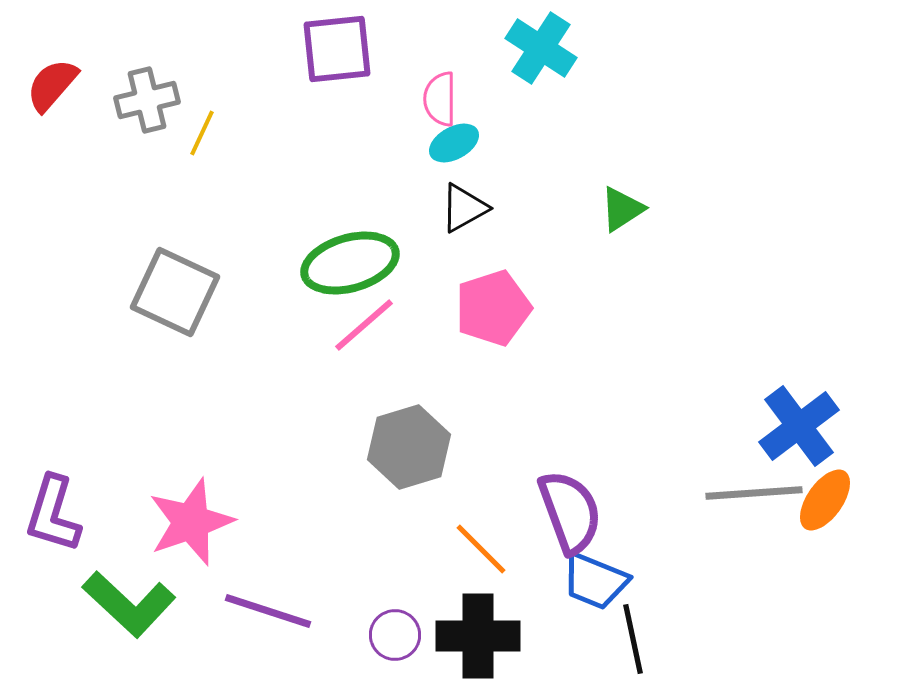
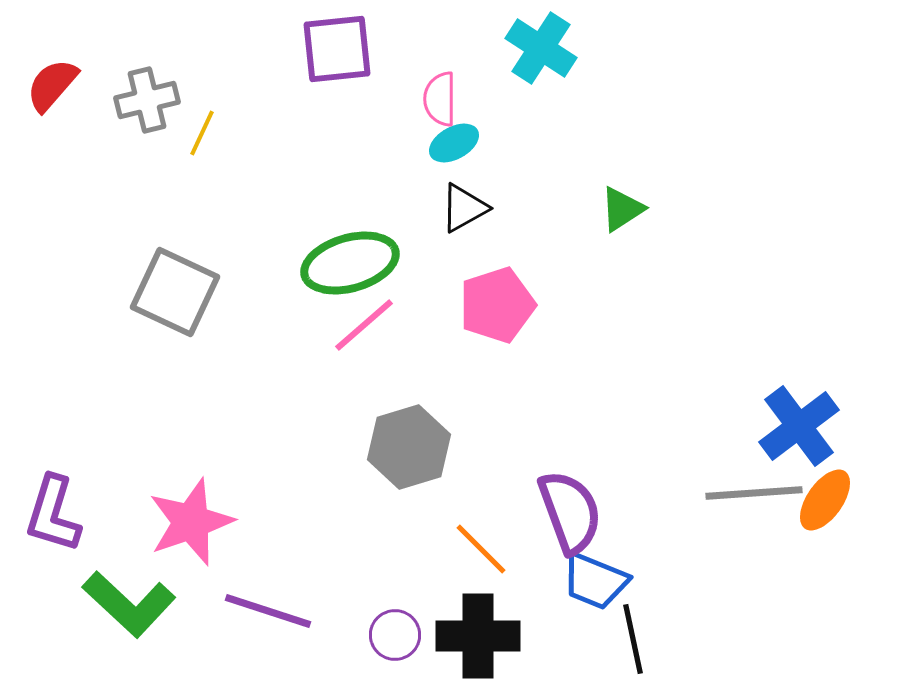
pink pentagon: moved 4 px right, 3 px up
